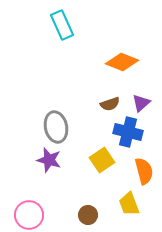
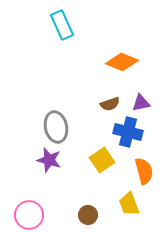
purple triangle: rotated 30 degrees clockwise
